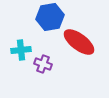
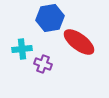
blue hexagon: moved 1 px down
cyan cross: moved 1 px right, 1 px up
